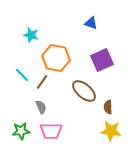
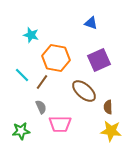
purple square: moved 3 px left
pink trapezoid: moved 9 px right, 7 px up
